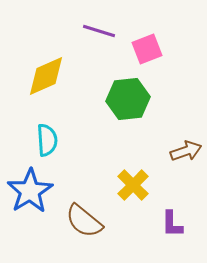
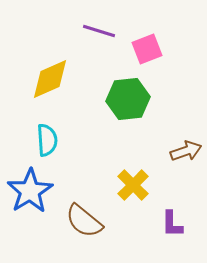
yellow diamond: moved 4 px right, 3 px down
